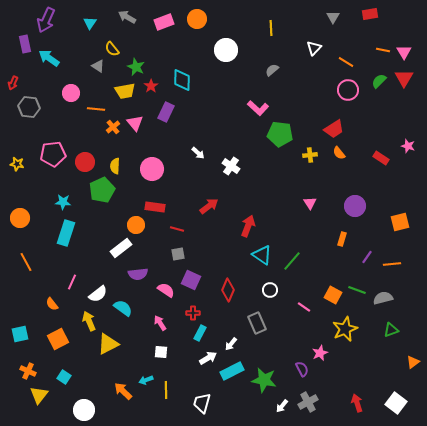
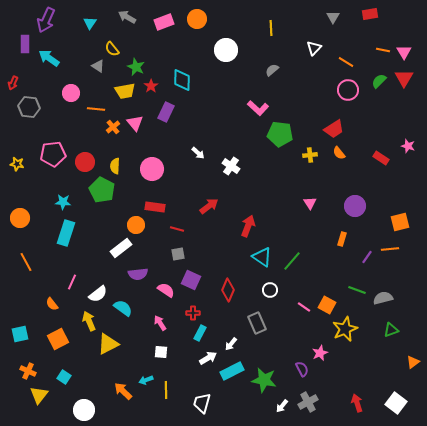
purple rectangle at (25, 44): rotated 12 degrees clockwise
green pentagon at (102, 190): rotated 20 degrees counterclockwise
cyan triangle at (262, 255): moved 2 px down
orange line at (392, 264): moved 2 px left, 15 px up
orange square at (333, 295): moved 6 px left, 10 px down
